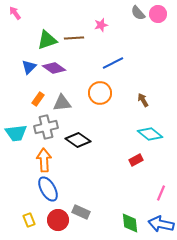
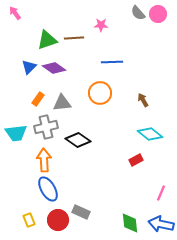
pink star: rotated 16 degrees clockwise
blue line: moved 1 px left, 1 px up; rotated 25 degrees clockwise
